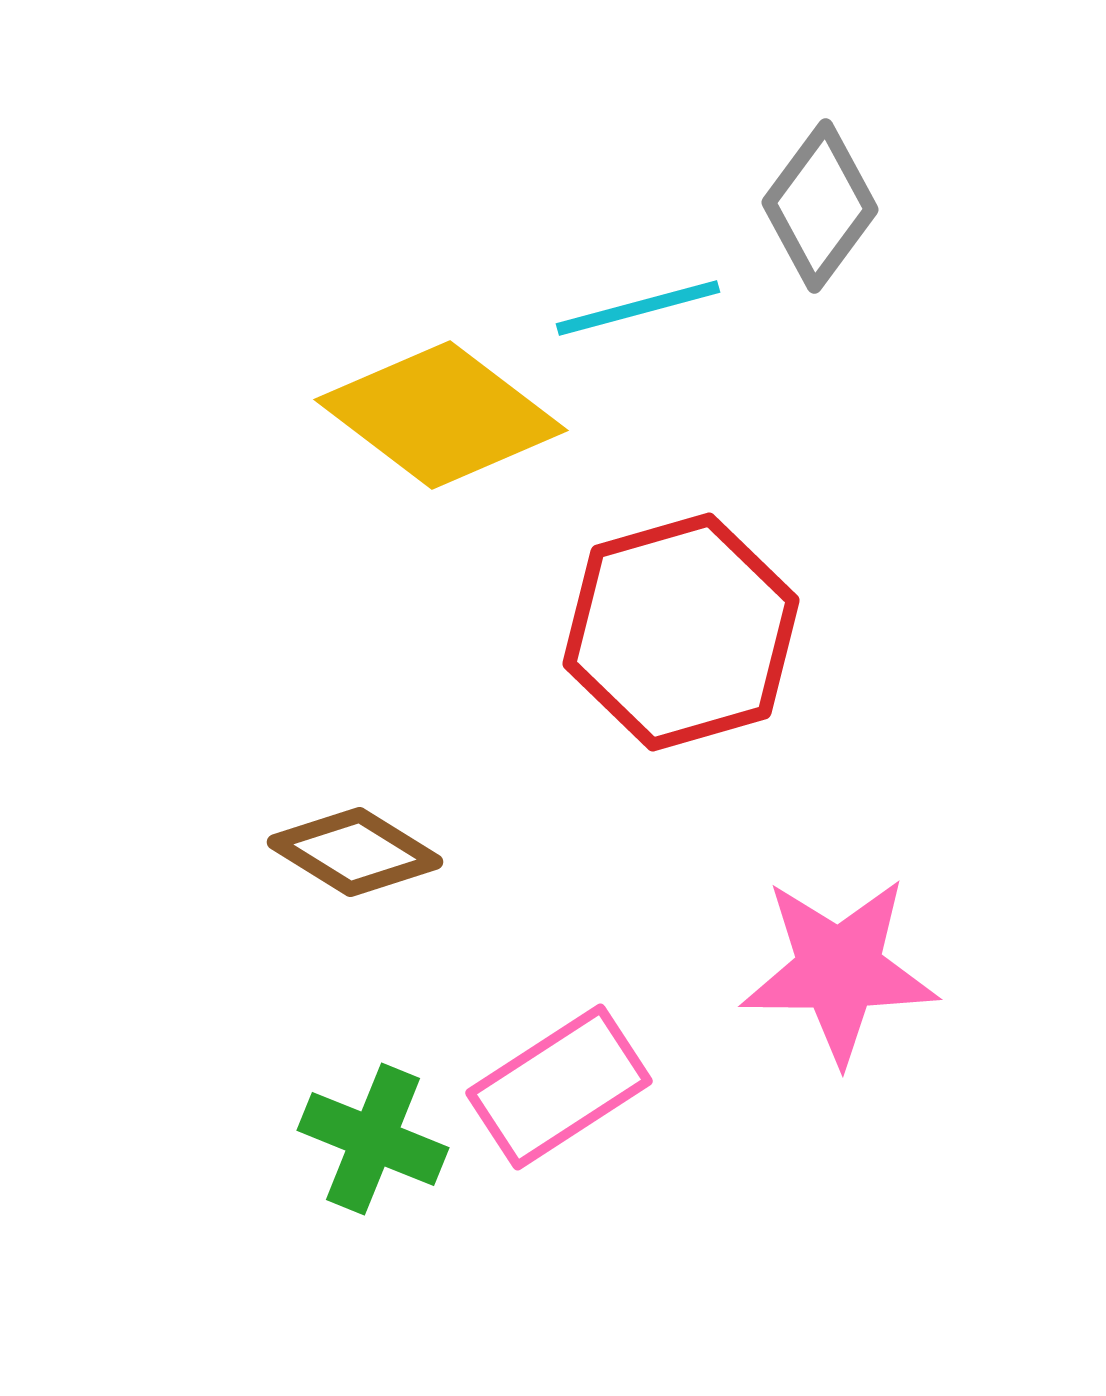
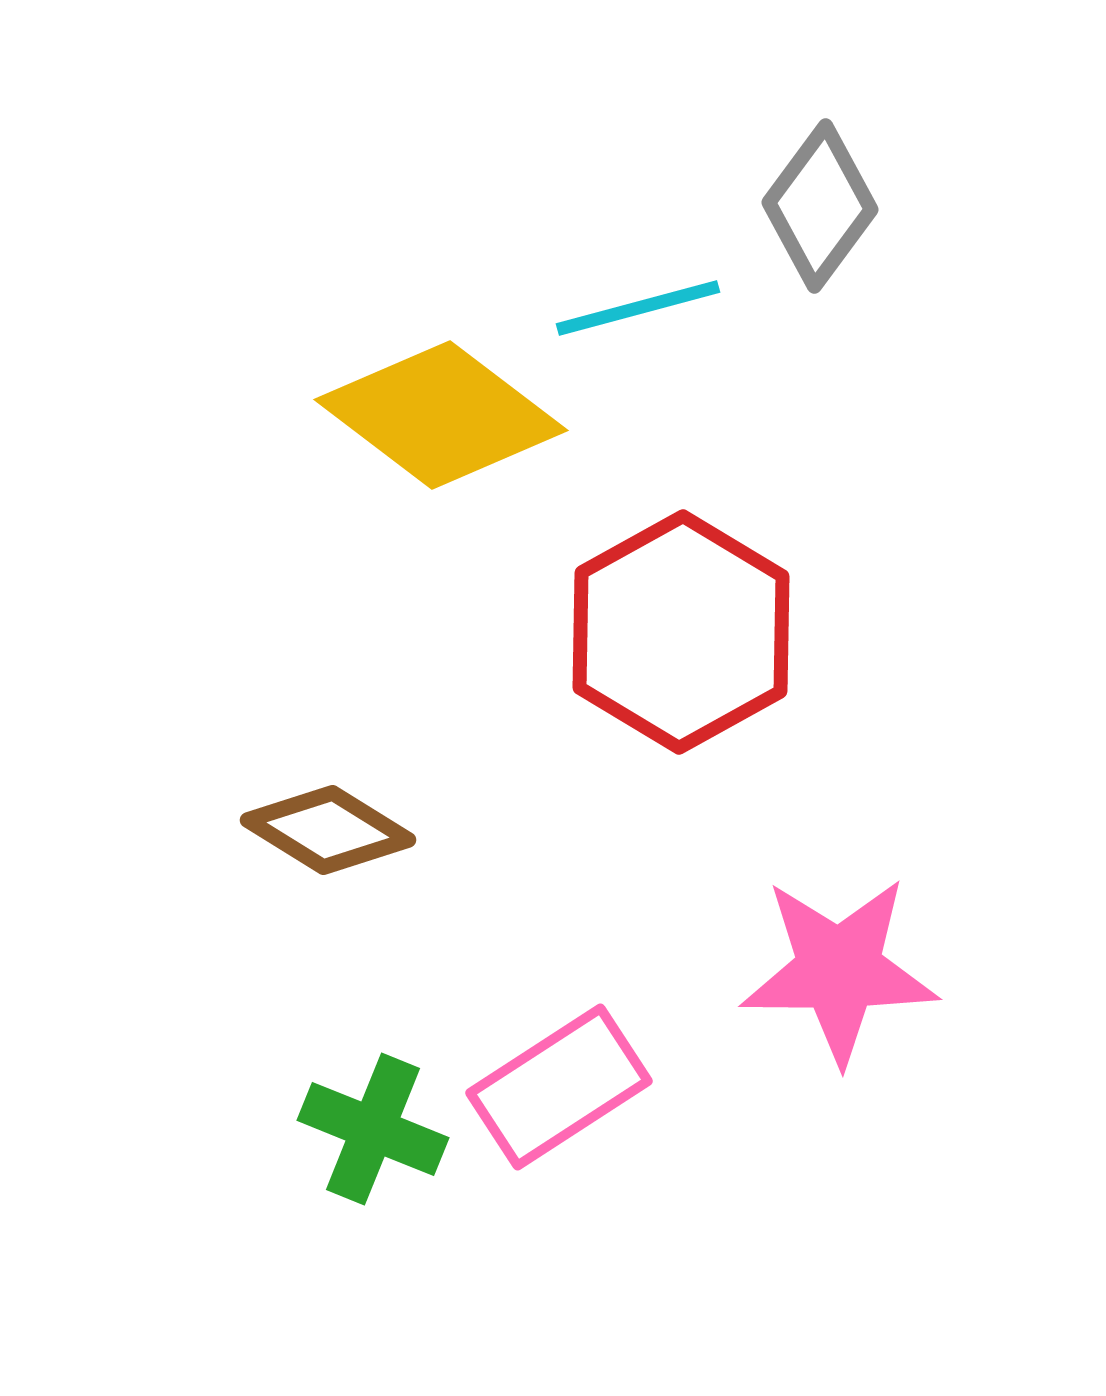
red hexagon: rotated 13 degrees counterclockwise
brown diamond: moved 27 px left, 22 px up
green cross: moved 10 px up
